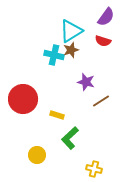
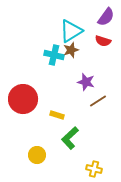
brown line: moved 3 px left
